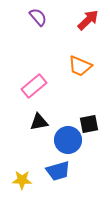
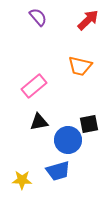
orange trapezoid: rotated 10 degrees counterclockwise
